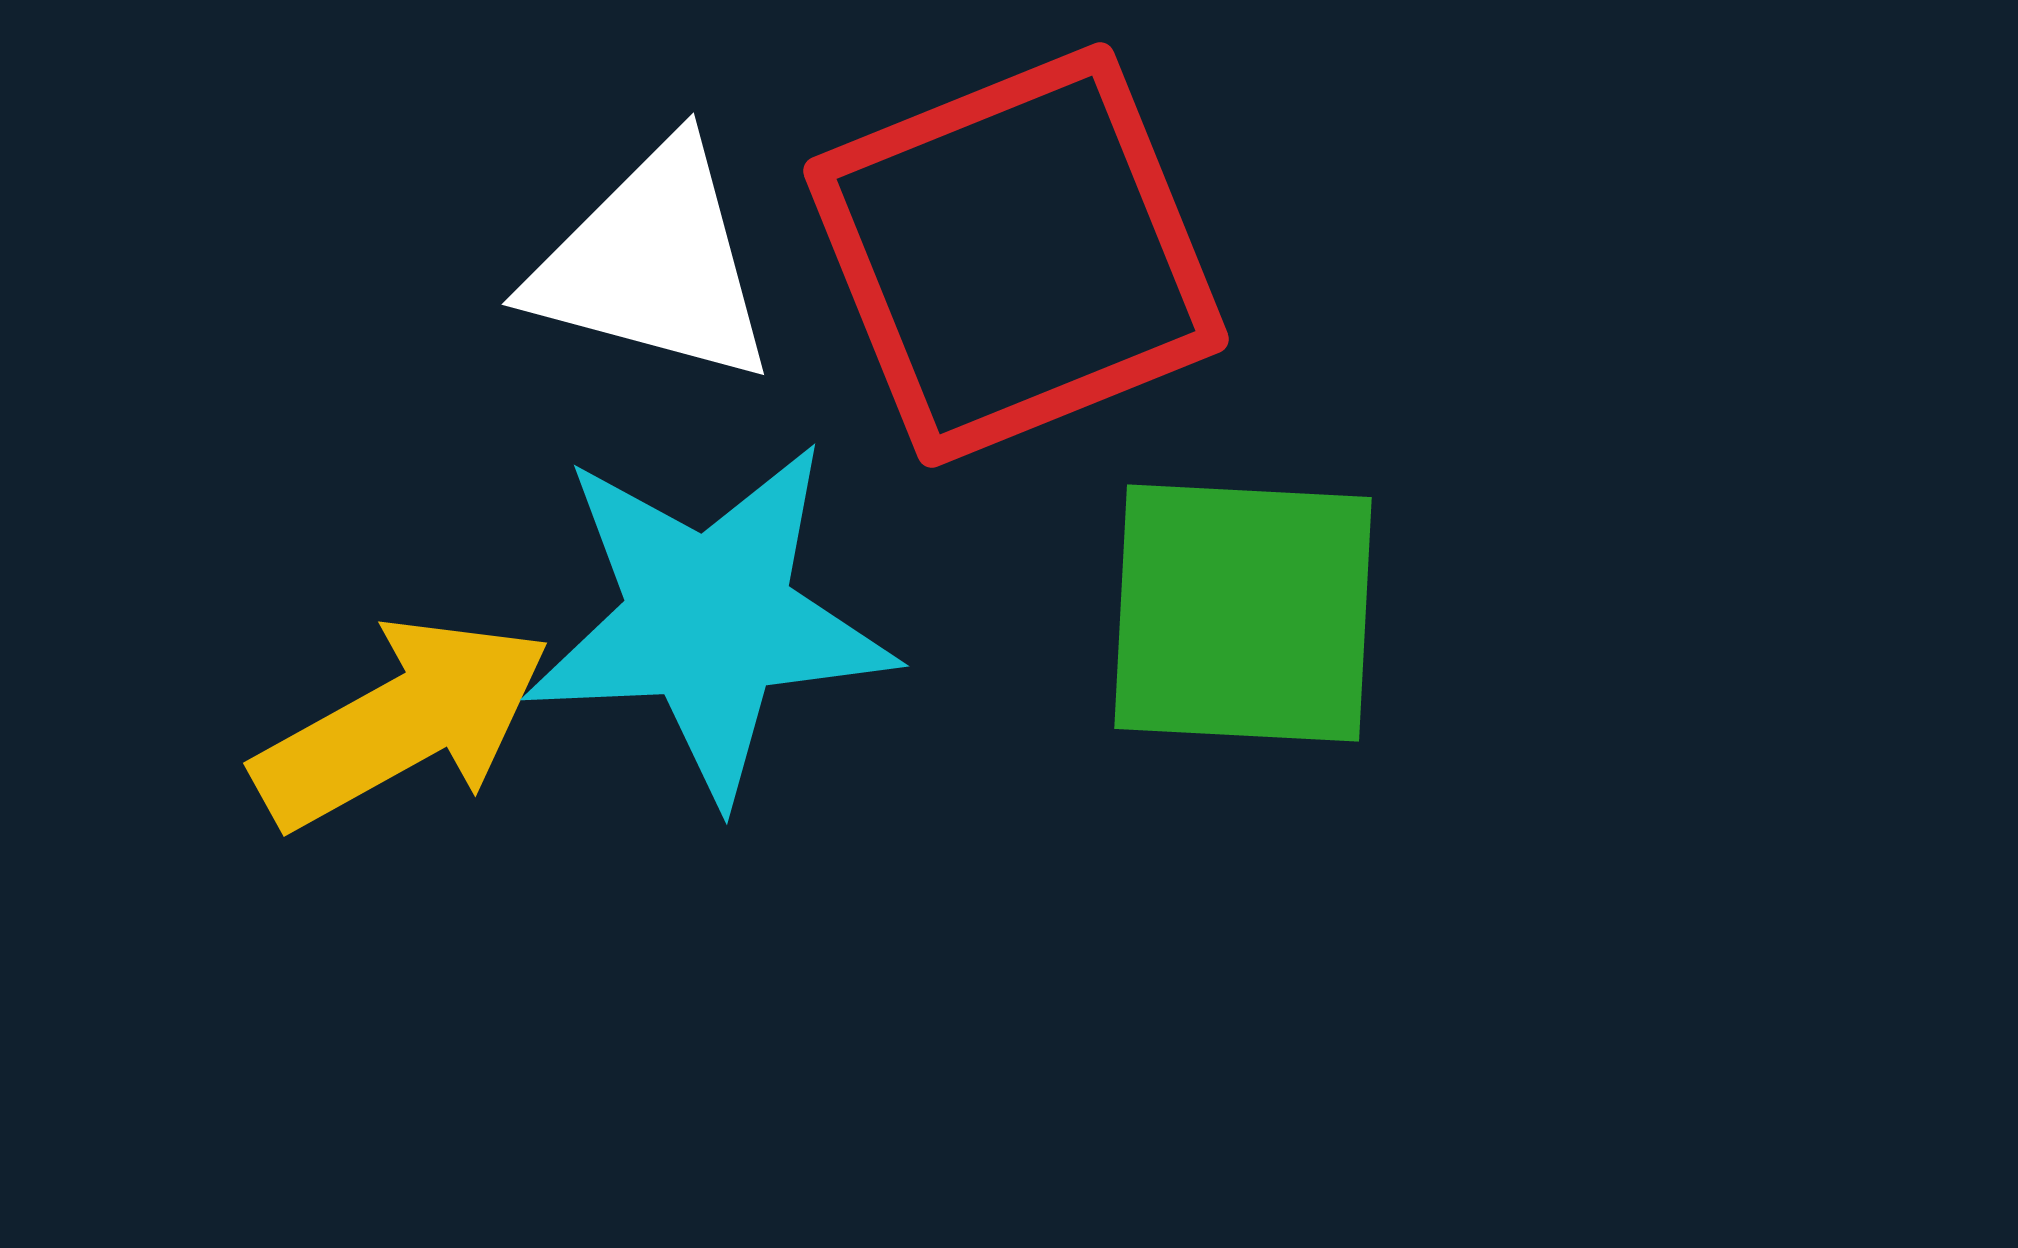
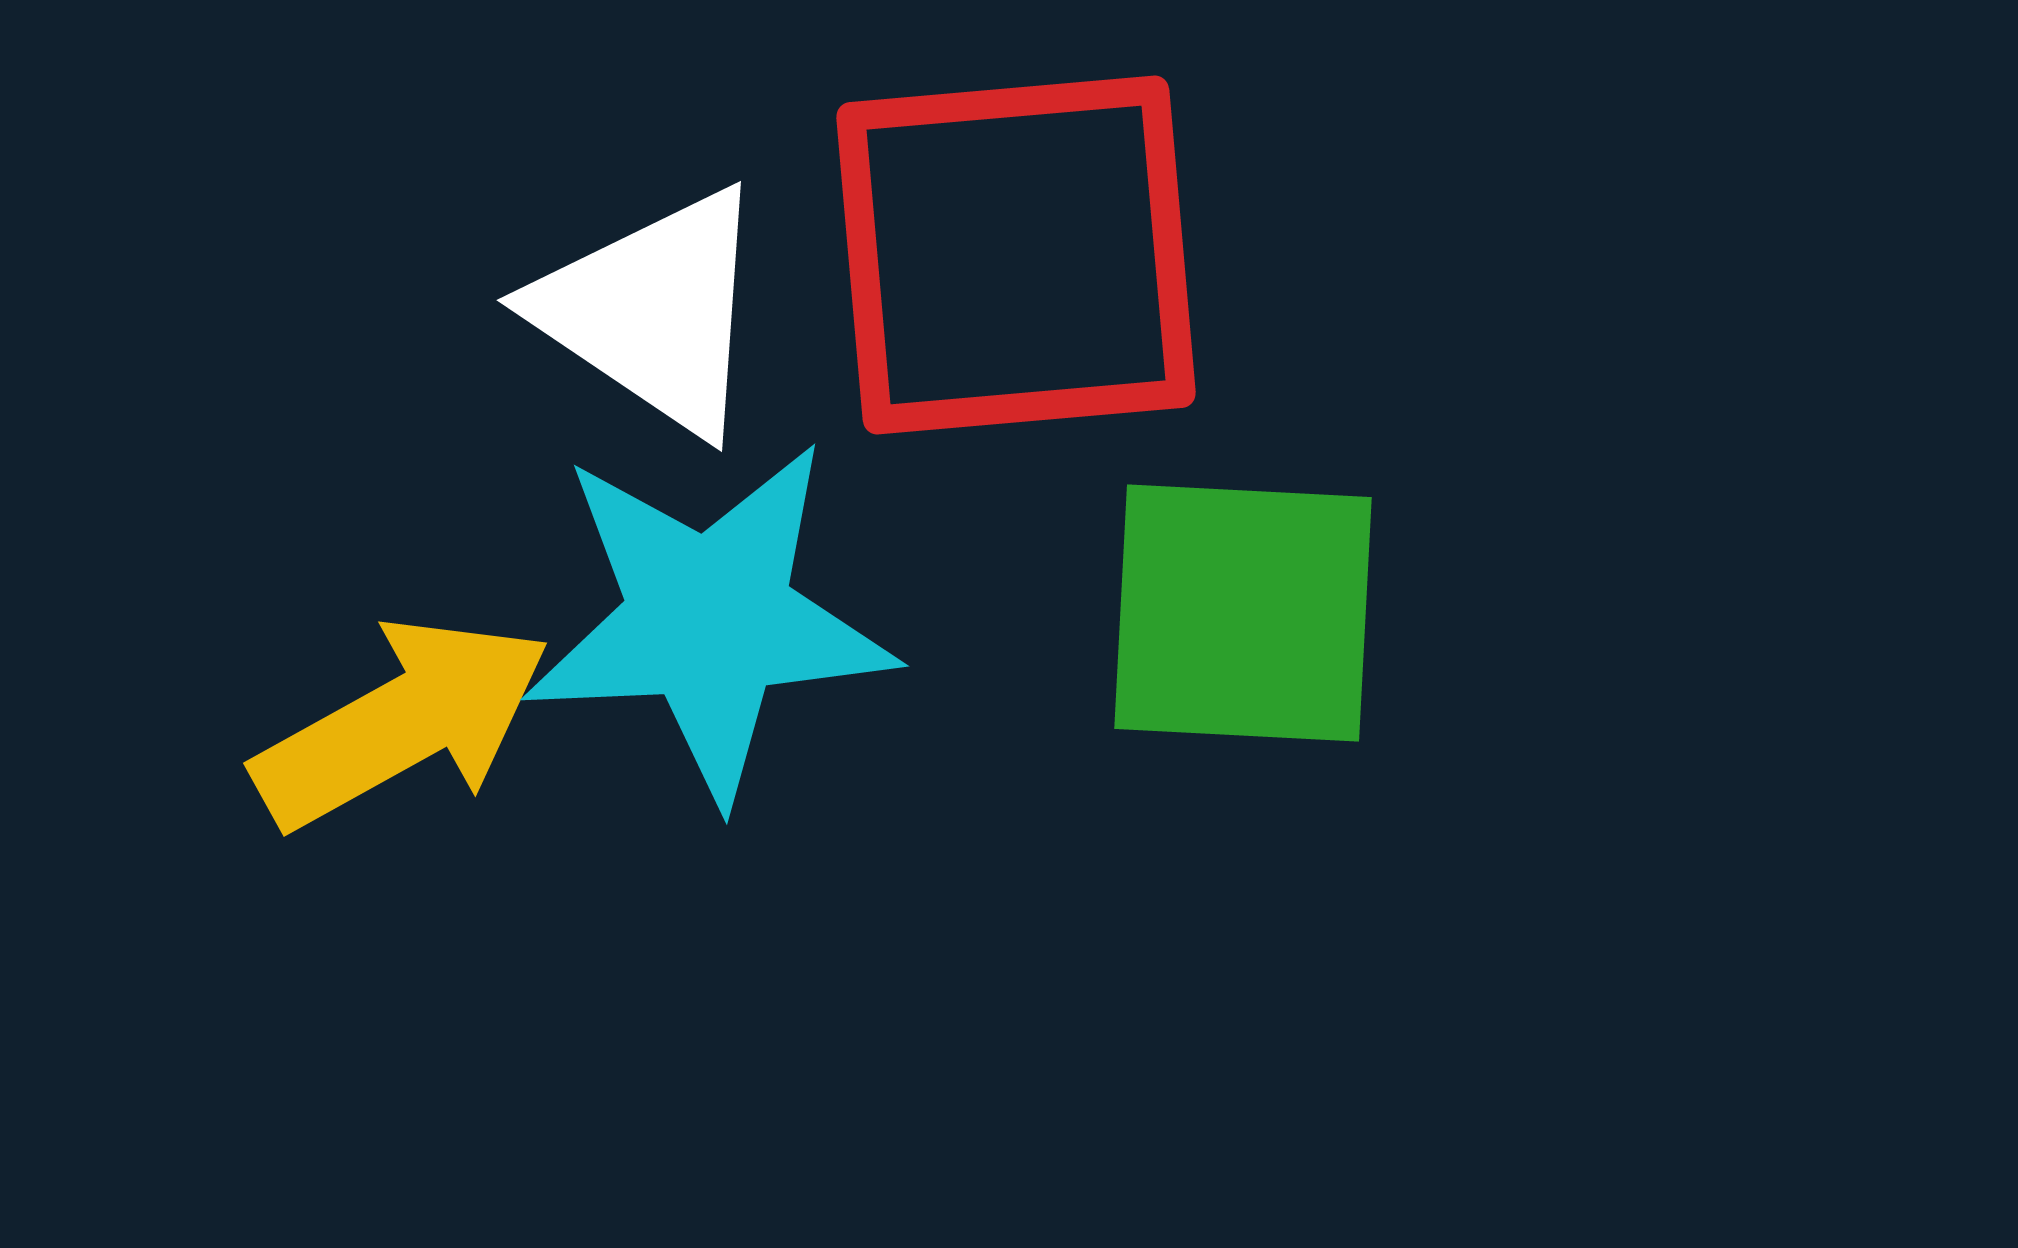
red square: rotated 17 degrees clockwise
white triangle: moved 47 px down; rotated 19 degrees clockwise
